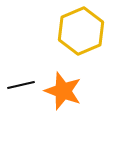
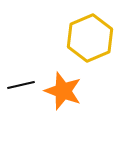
yellow hexagon: moved 9 px right, 7 px down
